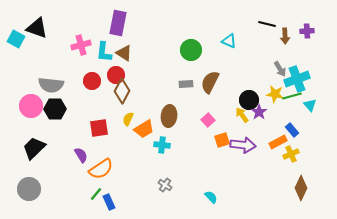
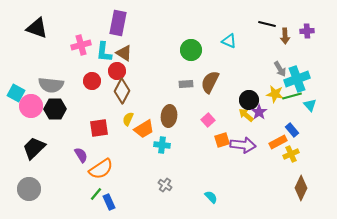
cyan square at (16, 39): moved 54 px down
red circle at (116, 75): moved 1 px right, 4 px up
yellow arrow at (242, 115): moved 4 px right; rotated 14 degrees counterclockwise
